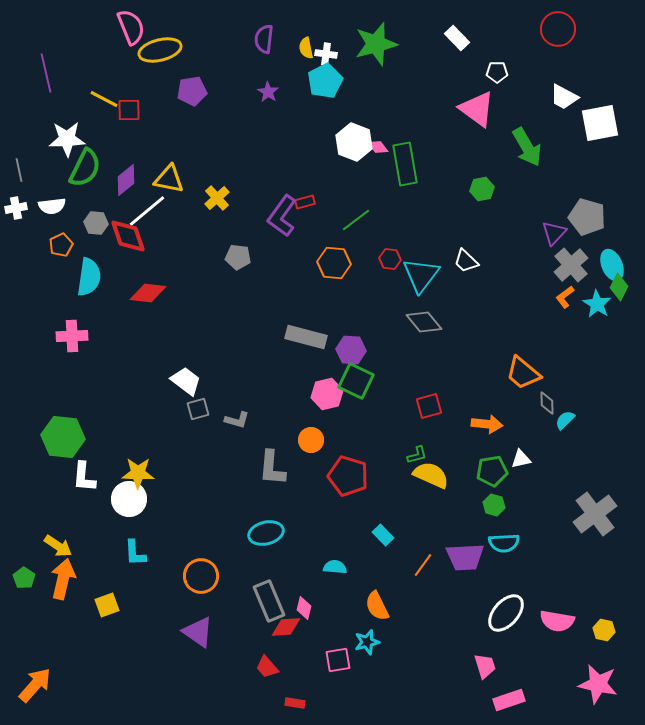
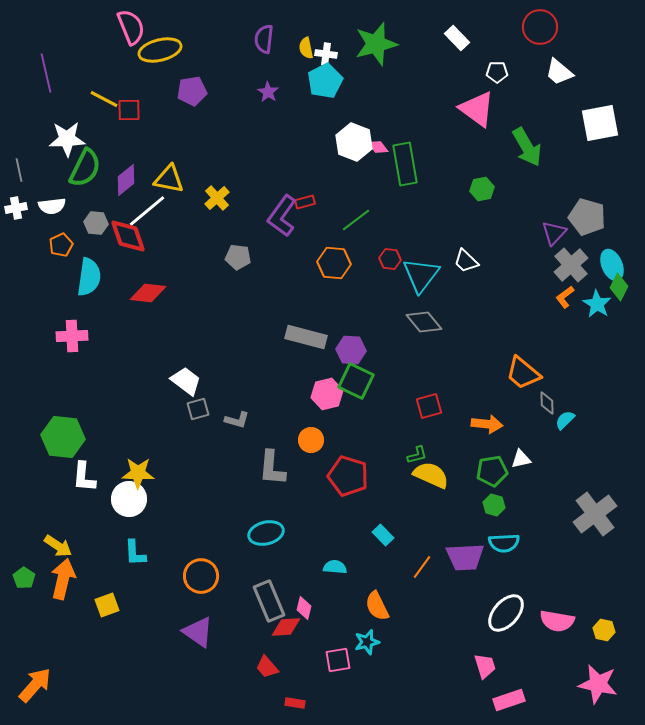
red circle at (558, 29): moved 18 px left, 2 px up
white trapezoid at (564, 97): moved 5 px left, 25 px up; rotated 12 degrees clockwise
orange line at (423, 565): moved 1 px left, 2 px down
